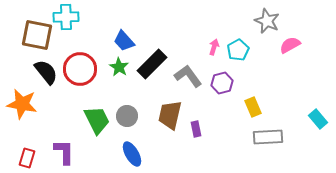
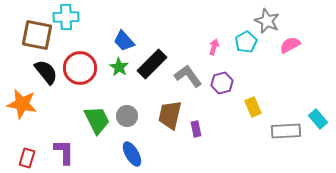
cyan pentagon: moved 8 px right, 8 px up
red circle: moved 1 px up
gray rectangle: moved 18 px right, 6 px up
